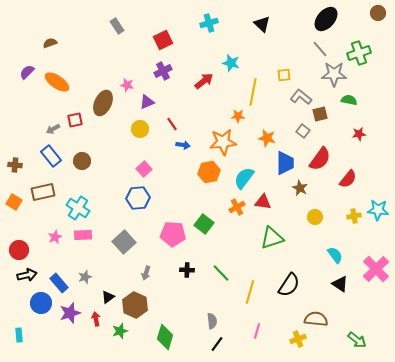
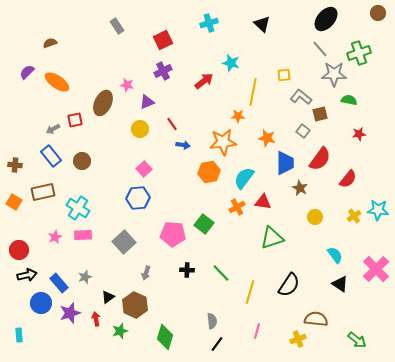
yellow cross at (354, 216): rotated 24 degrees counterclockwise
